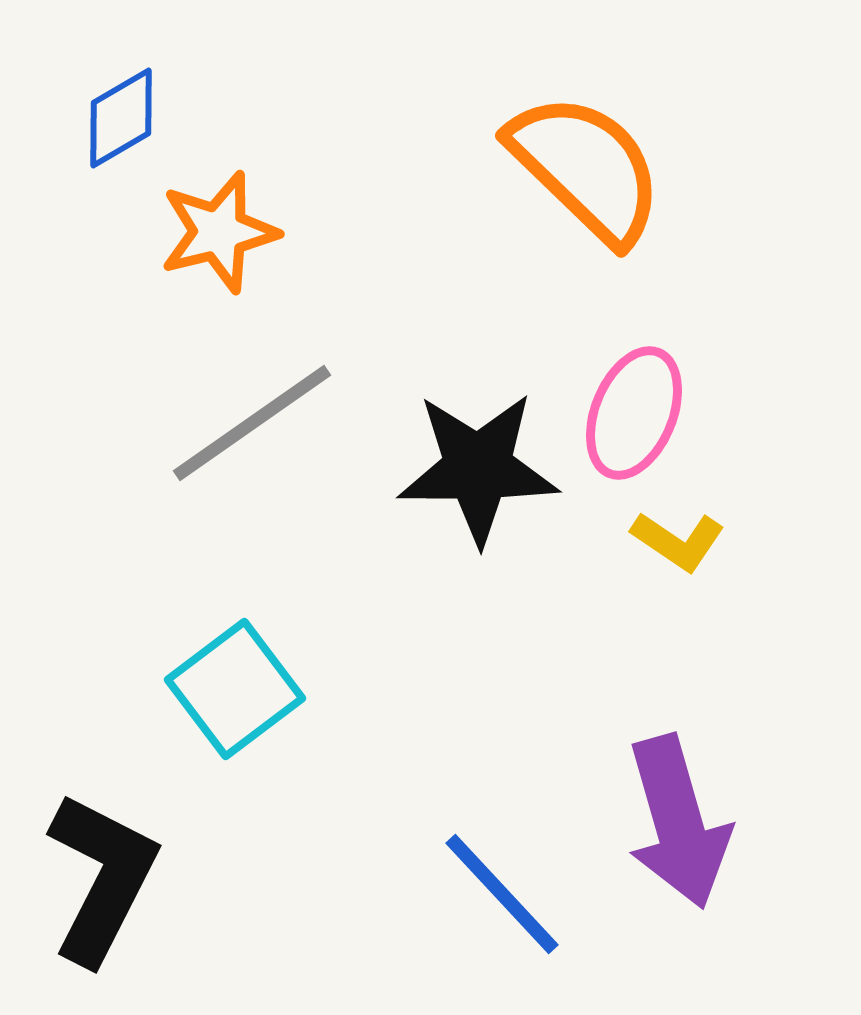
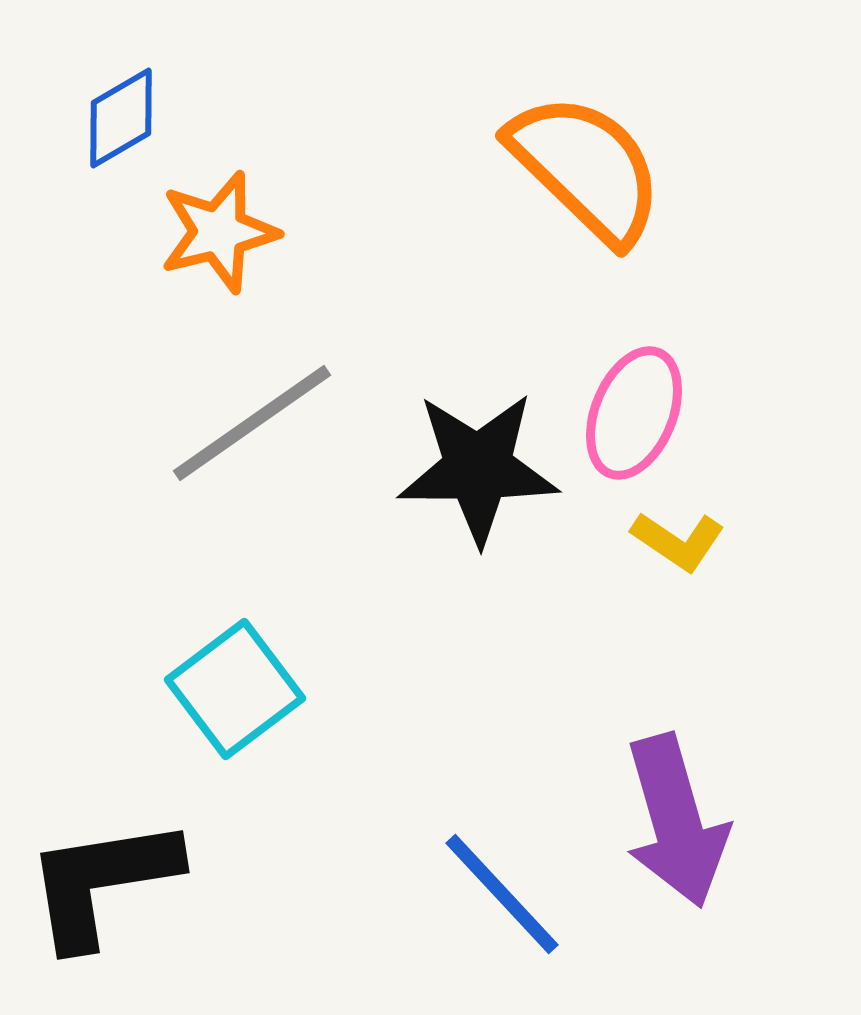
purple arrow: moved 2 px left, 1 px up
black L-shape: moved 4 px down; rotated 126 degrees counterclockwise
